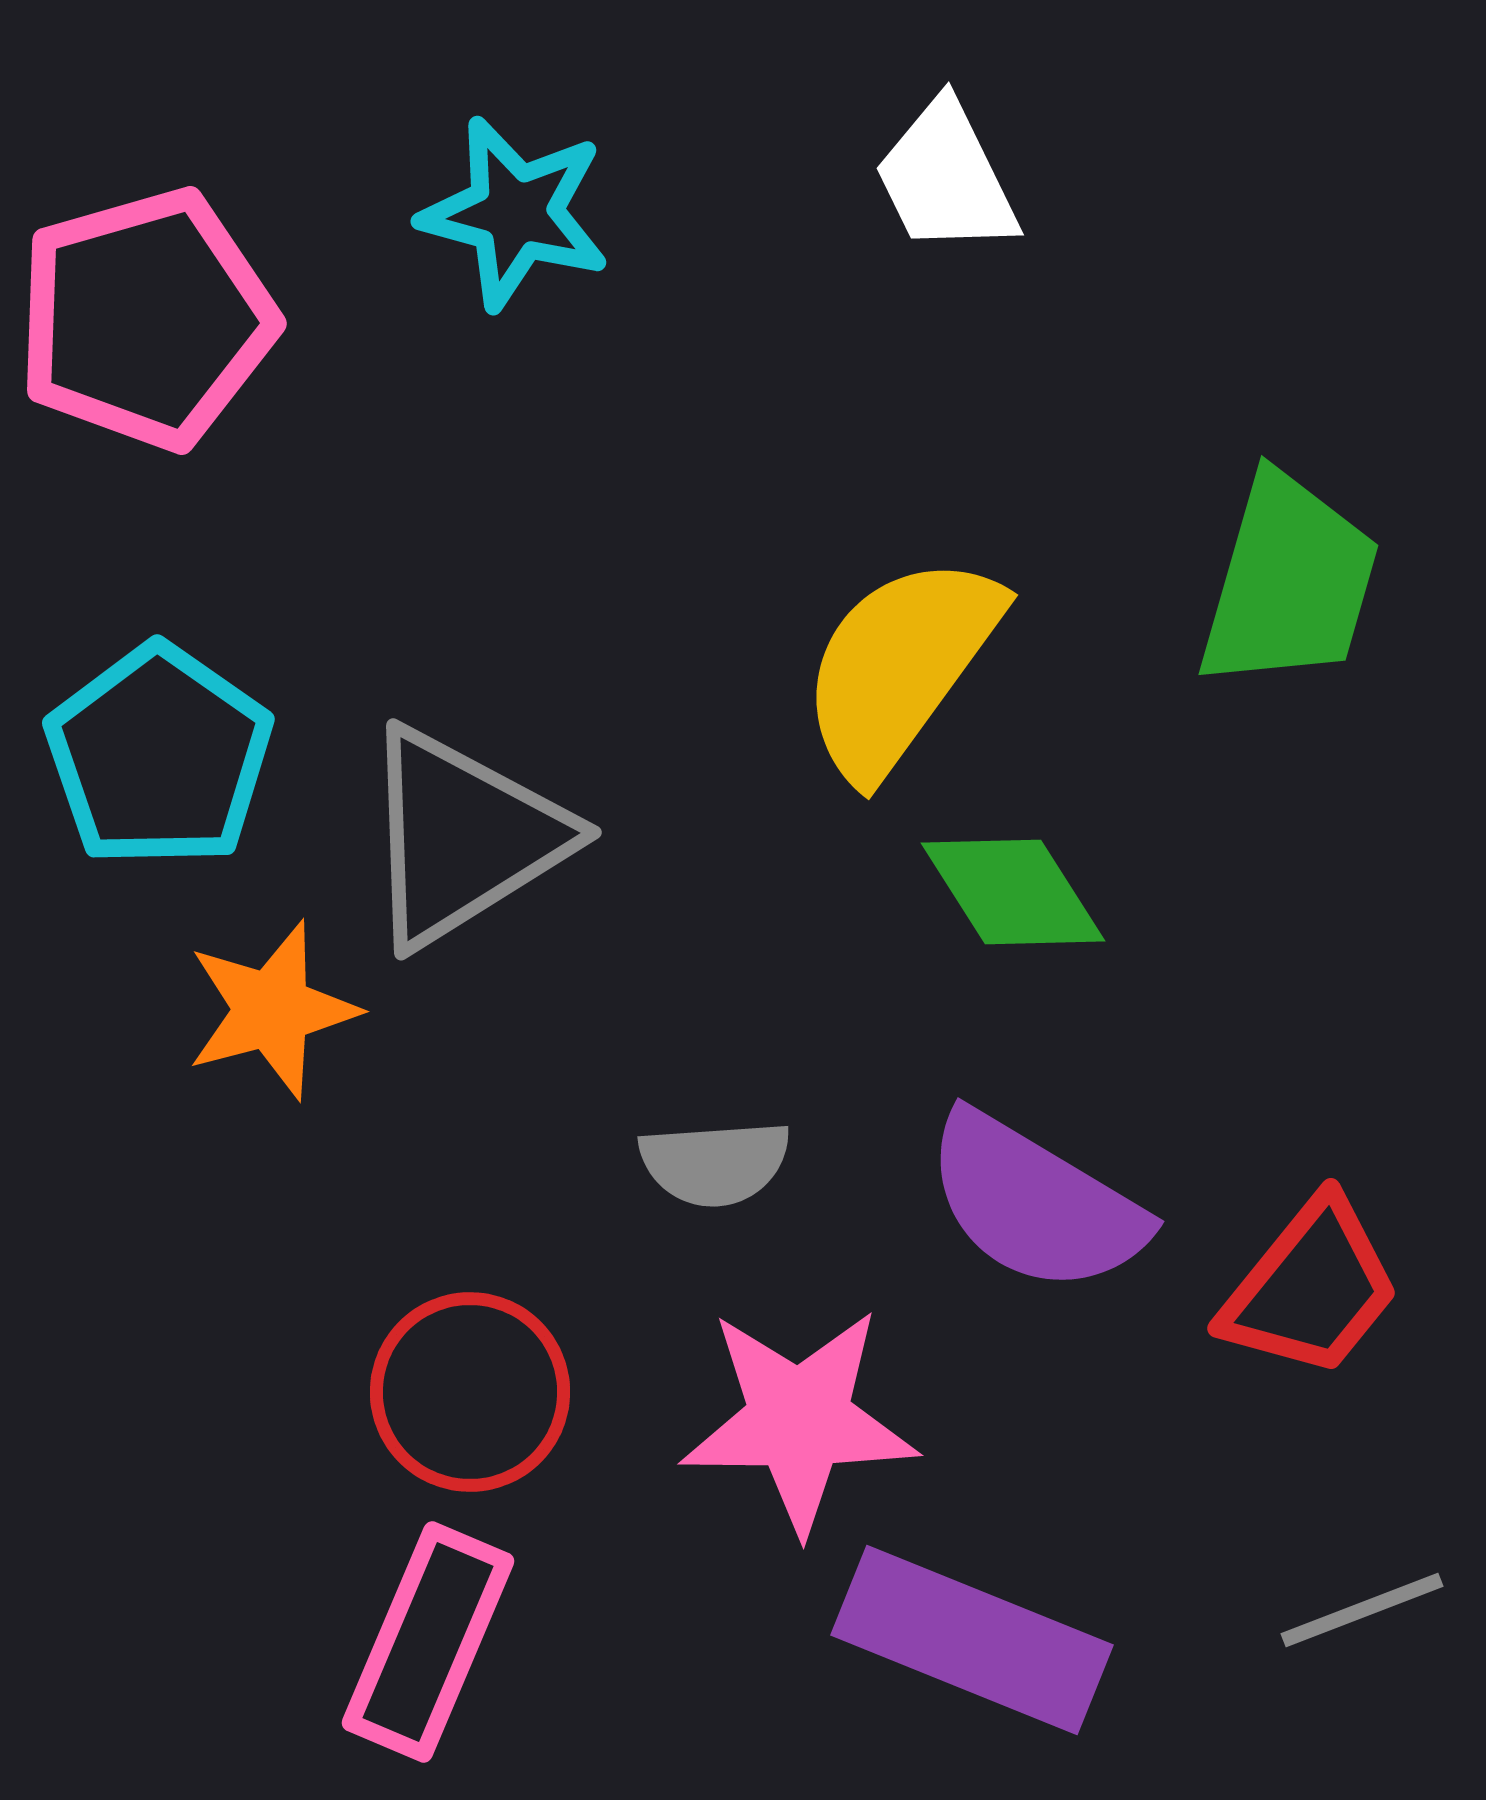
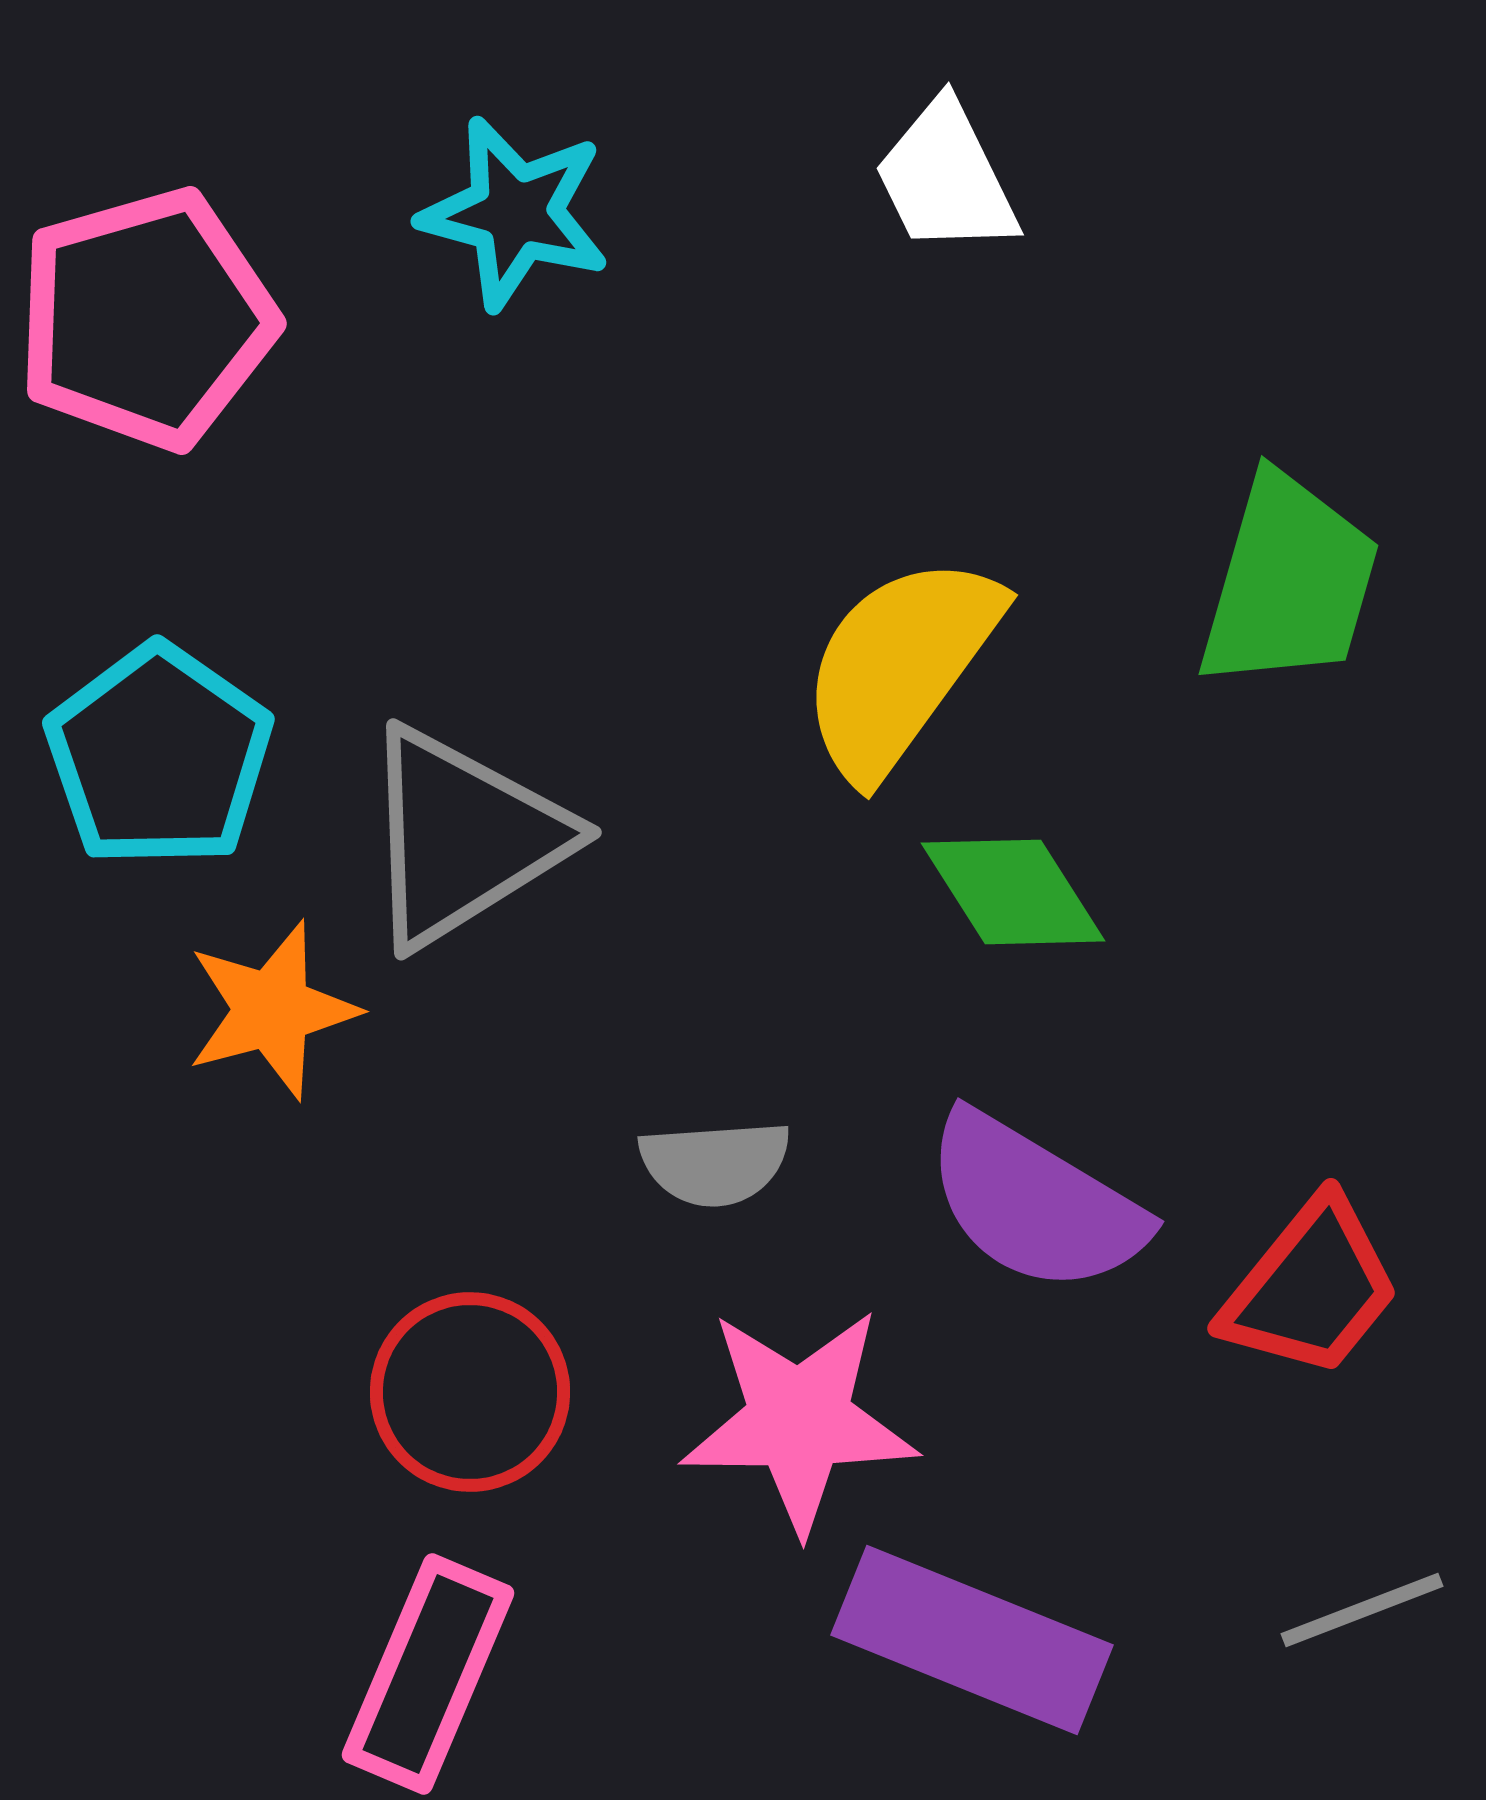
pink rectangle: moved 32 px down
